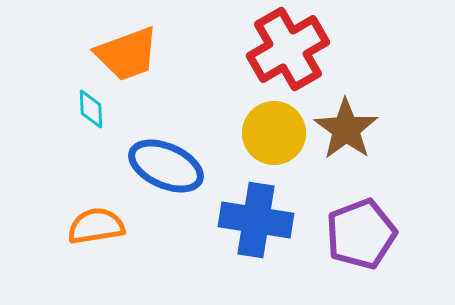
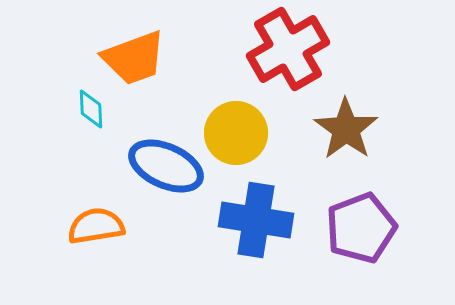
orange trapezoid: moved 7 px right, 4 px down
yellow circle: moved 38 px left
purple pentagon: moved 6 px up
